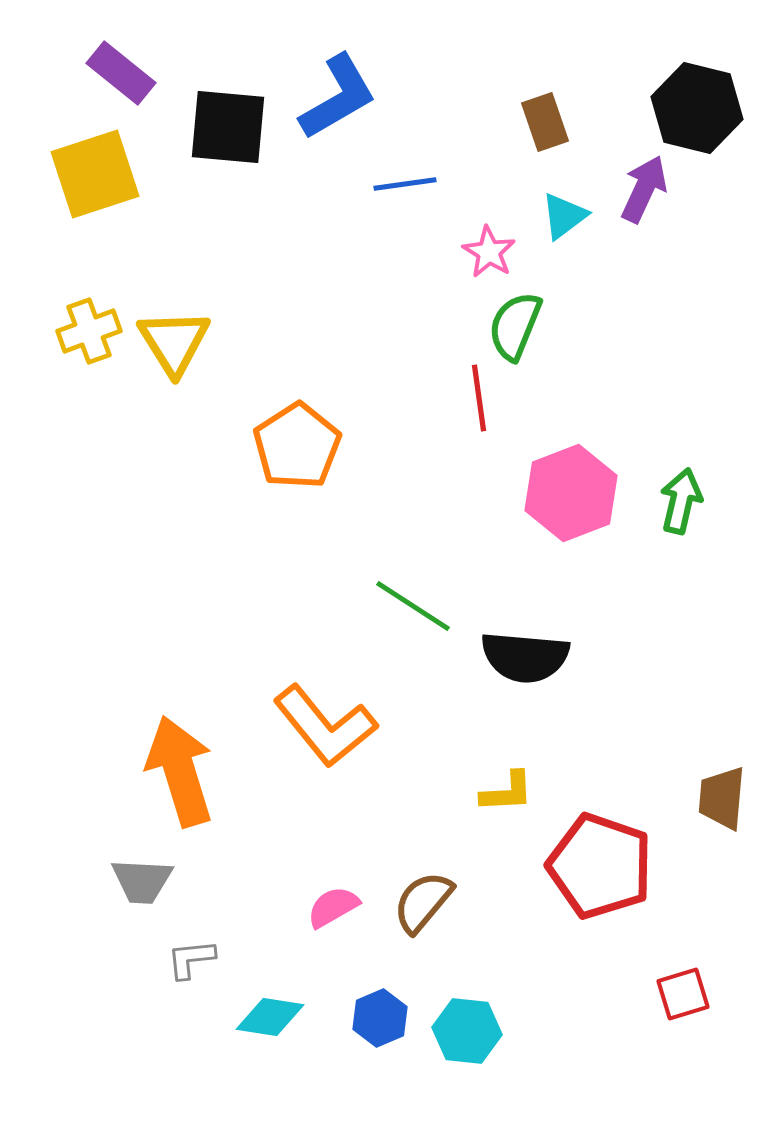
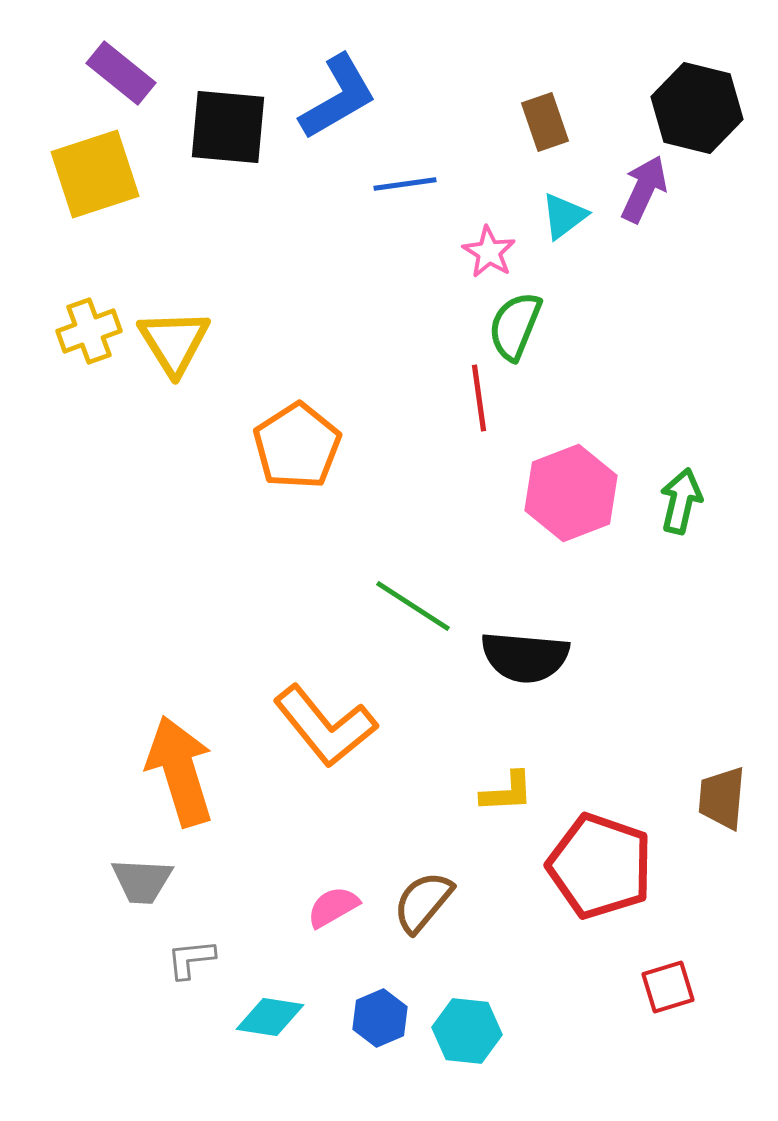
red square: moved 15 px left, 7 px up
